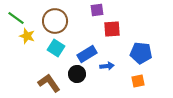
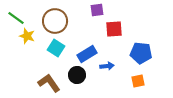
red square: moved 2 px right
black circle: moved 1 px down
